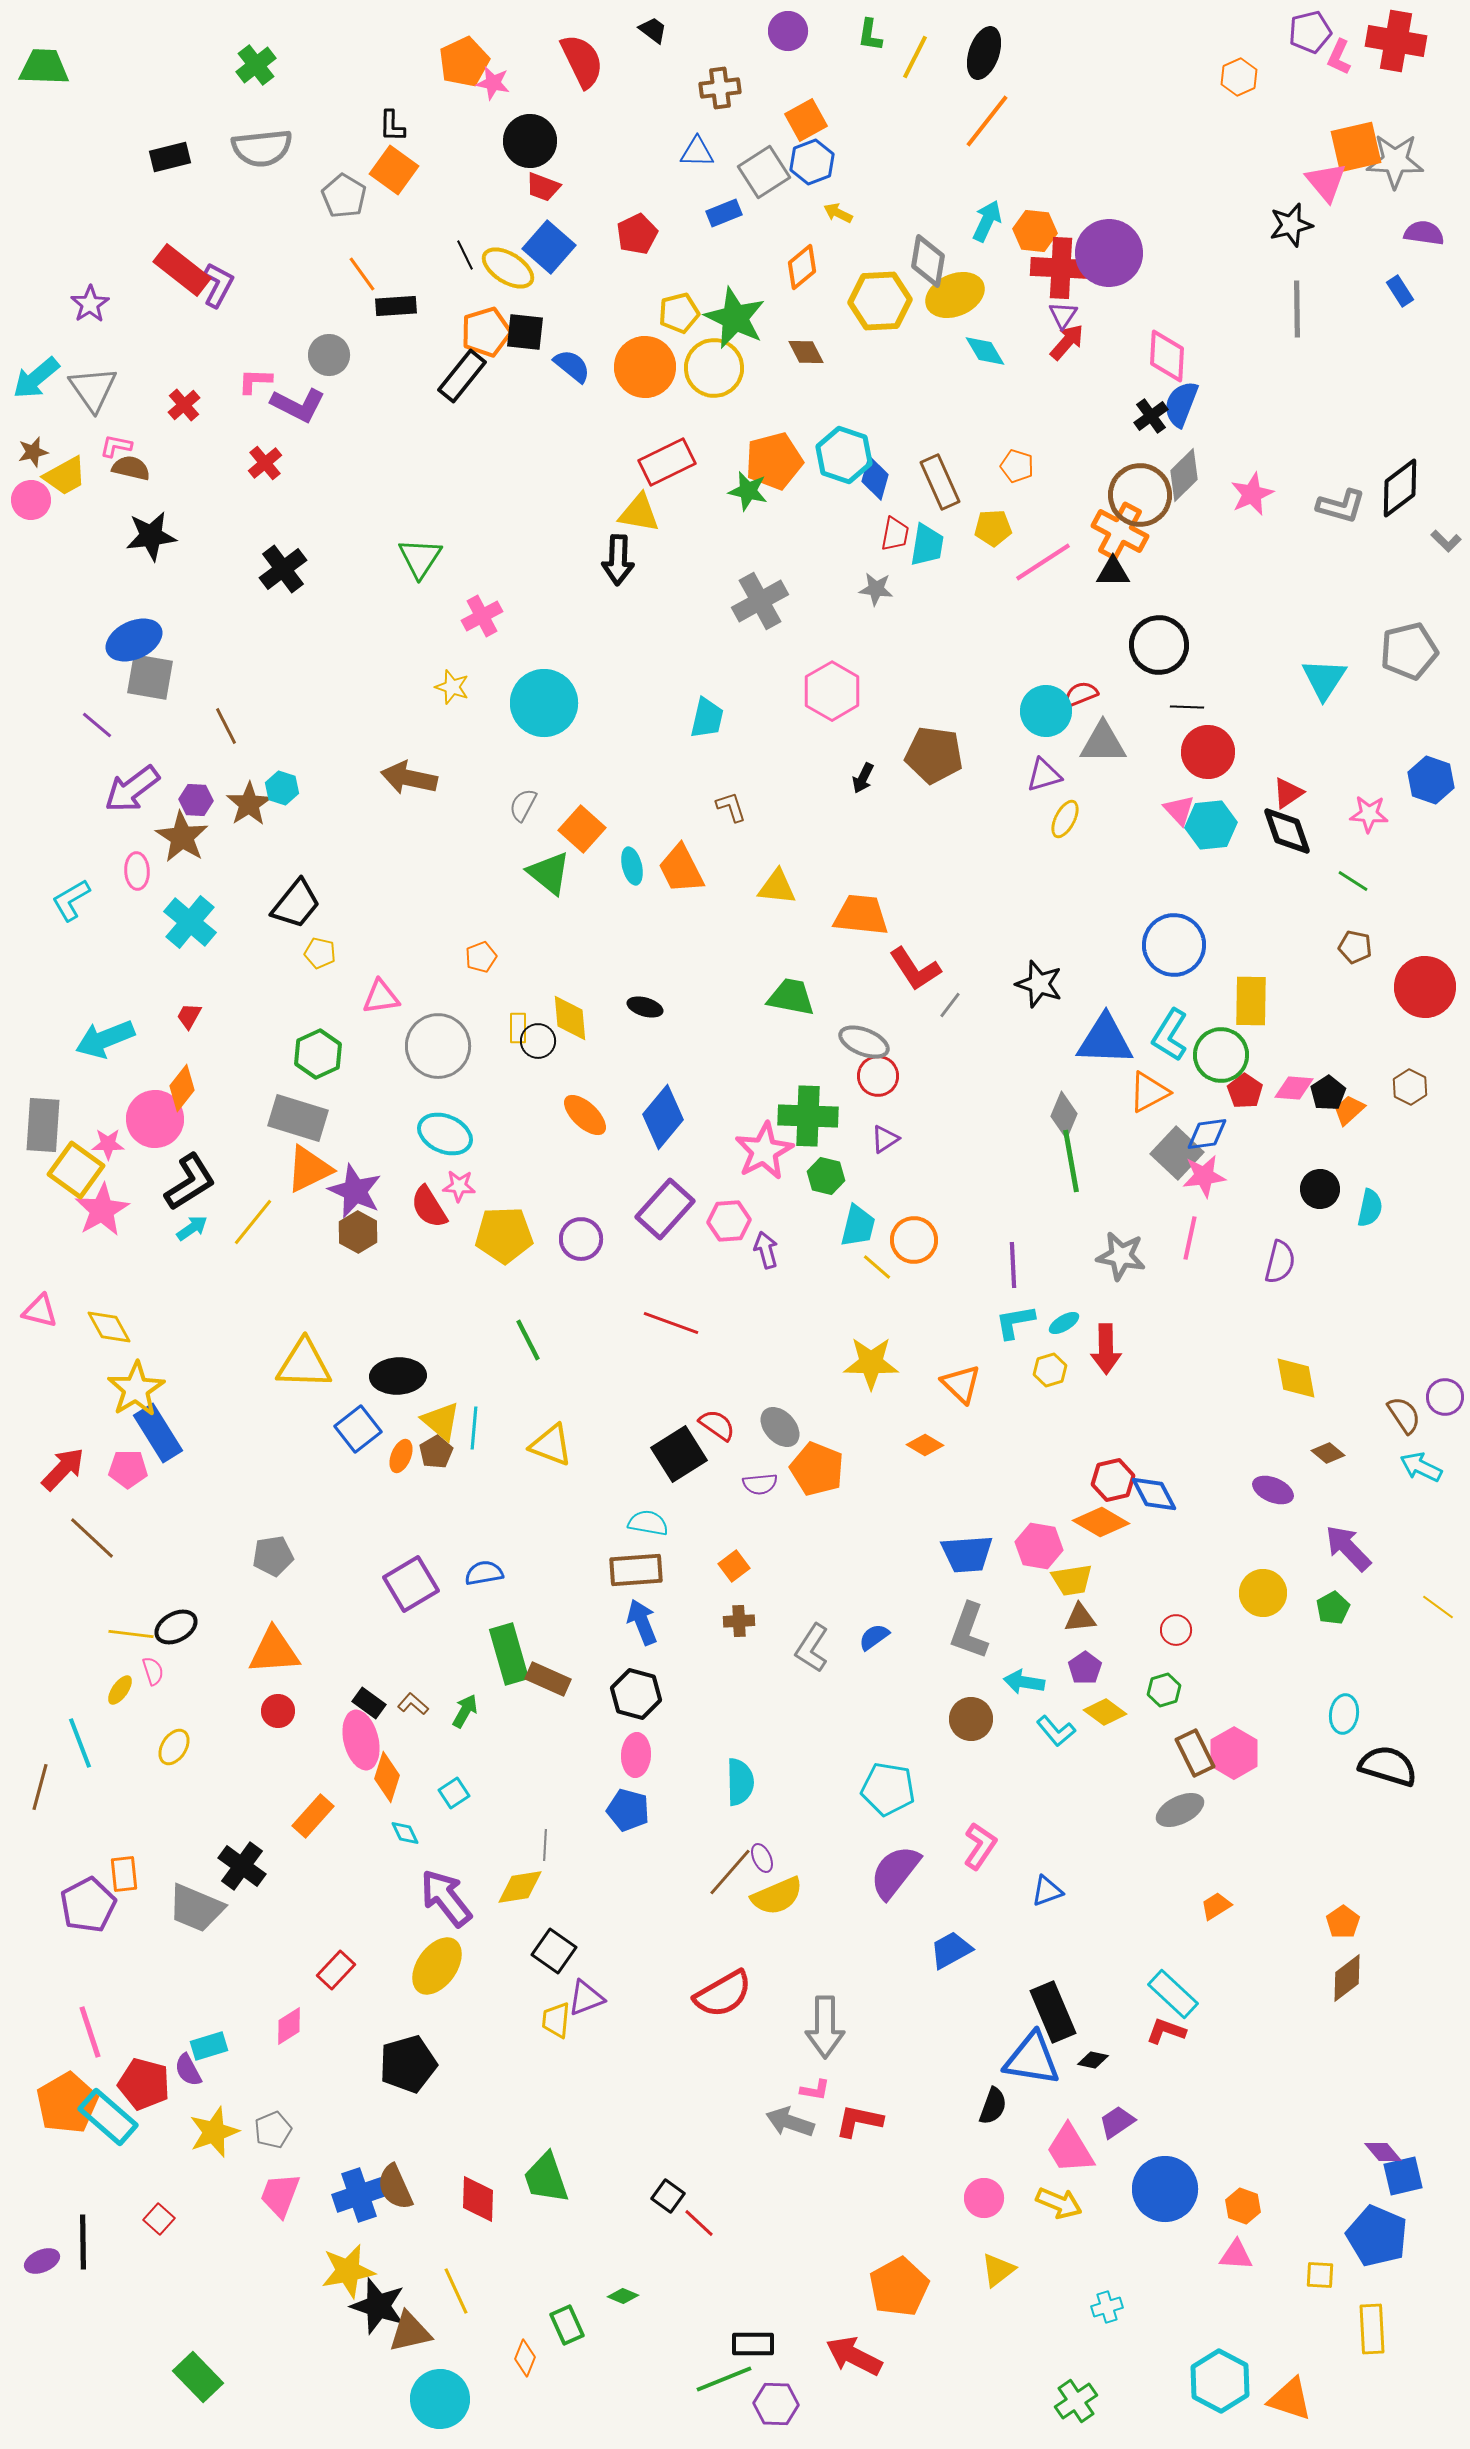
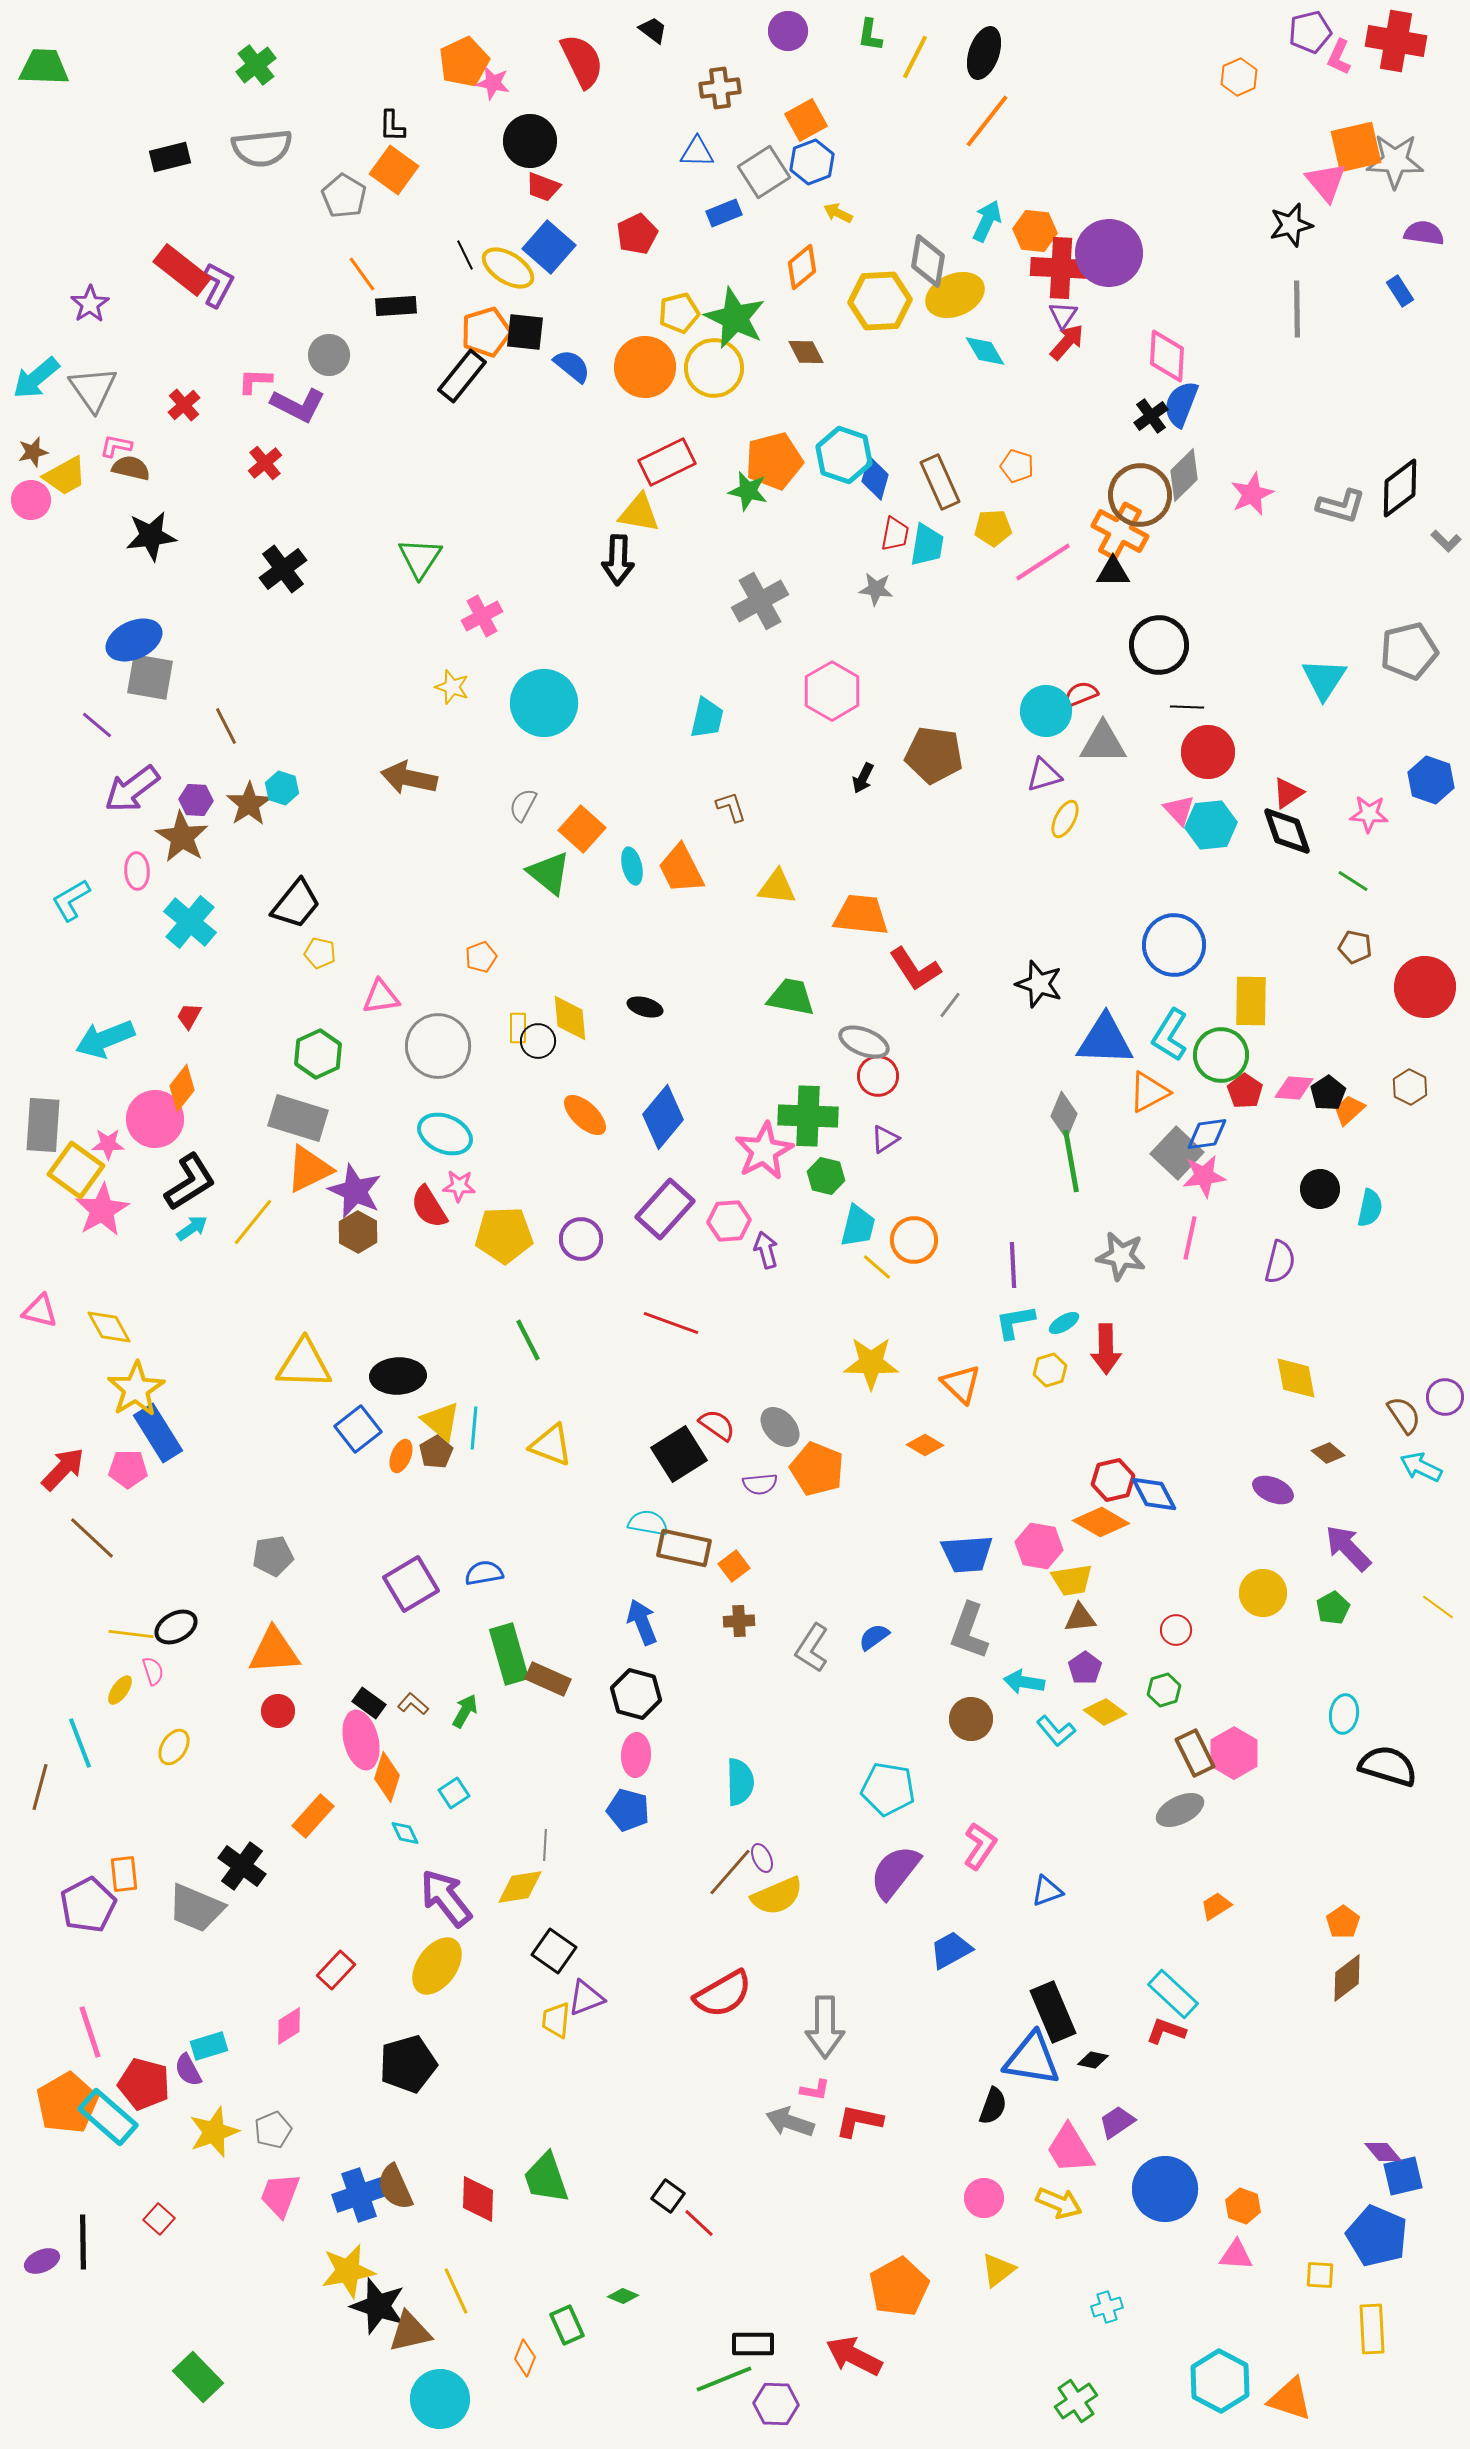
brown rectangle at (636, 1570): moved 48 px right, 22 px up; rotated 16 degrees clockwise
